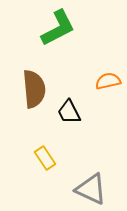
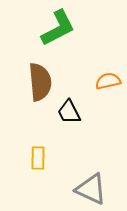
brown semicircle: moved 6 px right, 7 px up
yellow rectangle: moved 7 px left; rotated 35 degrees clockwise
